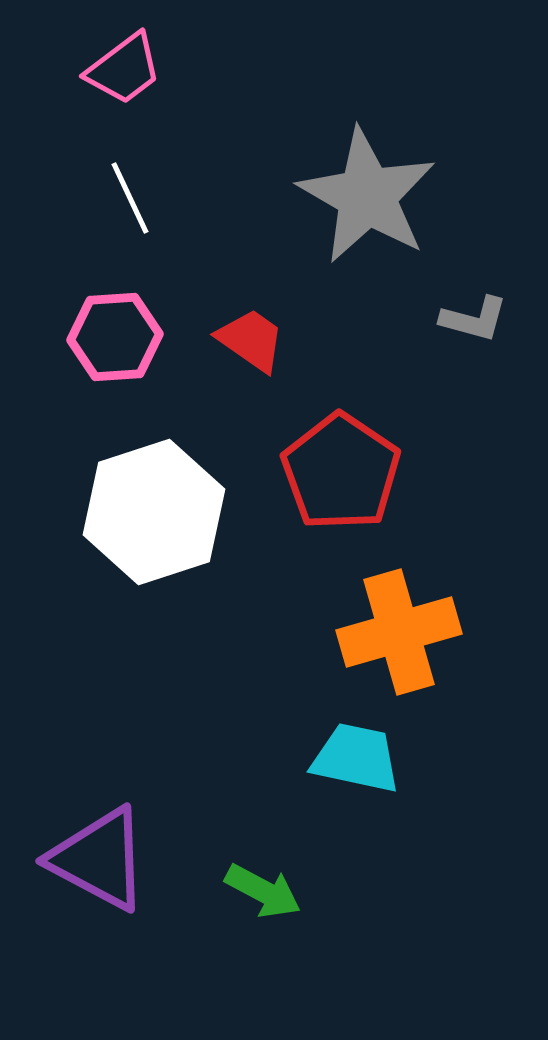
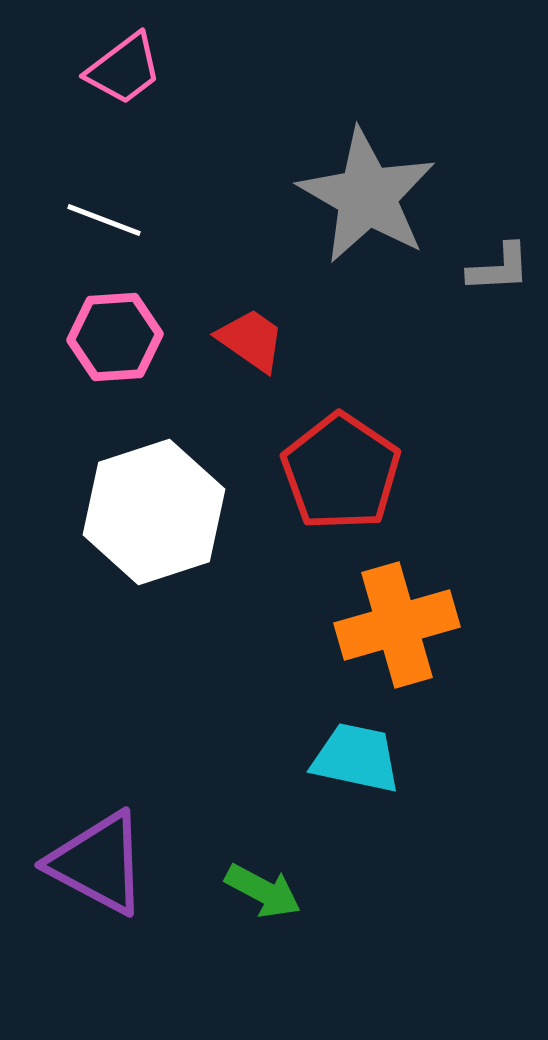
white line: moved 26 px left, 22 px down; rotated 44 degrees counterclockwise
gray L-shape: moved 25 px right, 51 px up; rotated 18 degrees counterclockwise
orange cross: moved 2 px left, 7 px up
purple triangle: moved 1 px left, 4 px down
